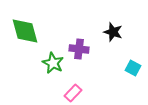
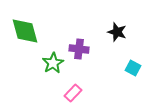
black star: moved 4 px right
green star: rotated 15 degrees clockwise
